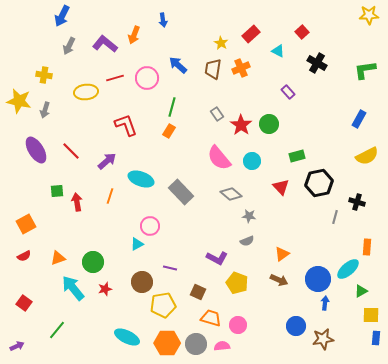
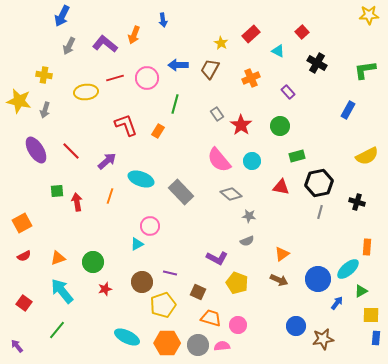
blue arrow at (178, 65): rotated 42 degrees counterclockwise
orange cross at (241, 68): moved 10 px right, 10 px down
brown trapezoid at (213, 69): moved 3 px left; rotated 20 degrees clockwise
green line at (172, 107): moved 3 px right, 3 px up
blue rectangle at (359, 119): moved 11 px left, 9 px up
green circle at (269, 124): moved 11 px right, 2 px down
orange rectangle at (169, 131): moved 11 px left
pink semicircle at (219, 158): moved 2 px down
red triangle at (281, 187): rotated 36 degrees counterclockwise
gray line at (335, 217): moved 15 px left, 5 px up
orange square at (26, 224): moved 4 px left, 1 px up
purple line at (170, 268): moved 5 px down
cyan arrow at (73, 288): moved 11 px left, 3 px down
blue arrow at (325, 303): moved 12 px right; rotated 32 degrees clockwise
yellow pentagon at (163, 305): rotated 10 degrees counterclockwise
gray circle at (196, 344): moved 2 px right, 1 px down
purple arrow at (17, 346): rotated 104 degrees counterclockwise
